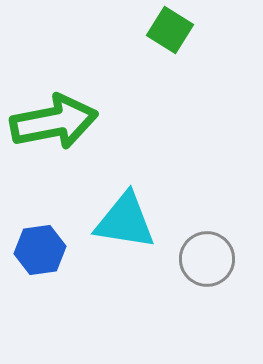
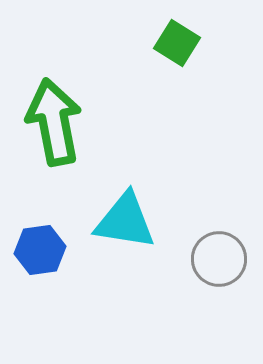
green square: moved 7 px right, 13 px down
green arrow: rotated 90 degrees counterclockwise
gray circle: moved 12 px right
